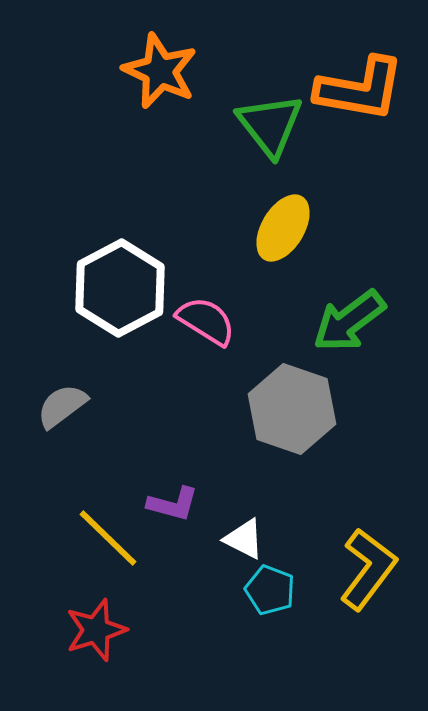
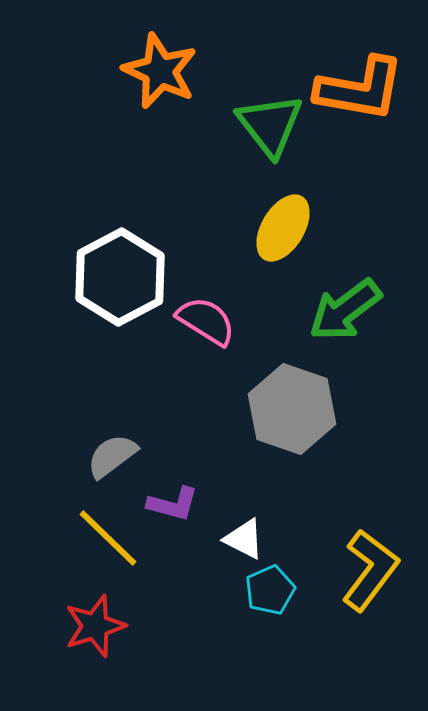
white hexagon: moved 11 px up
green arrow: moved 4 px left, 11 px up
gray semicircle: moved 50 px right, 50 px down
yellow L-shape: moved 2 px right, 1 px down
cyan pentagon: rotated 27 degrees clockwise
red star: moved 1 px left, 4 px up
